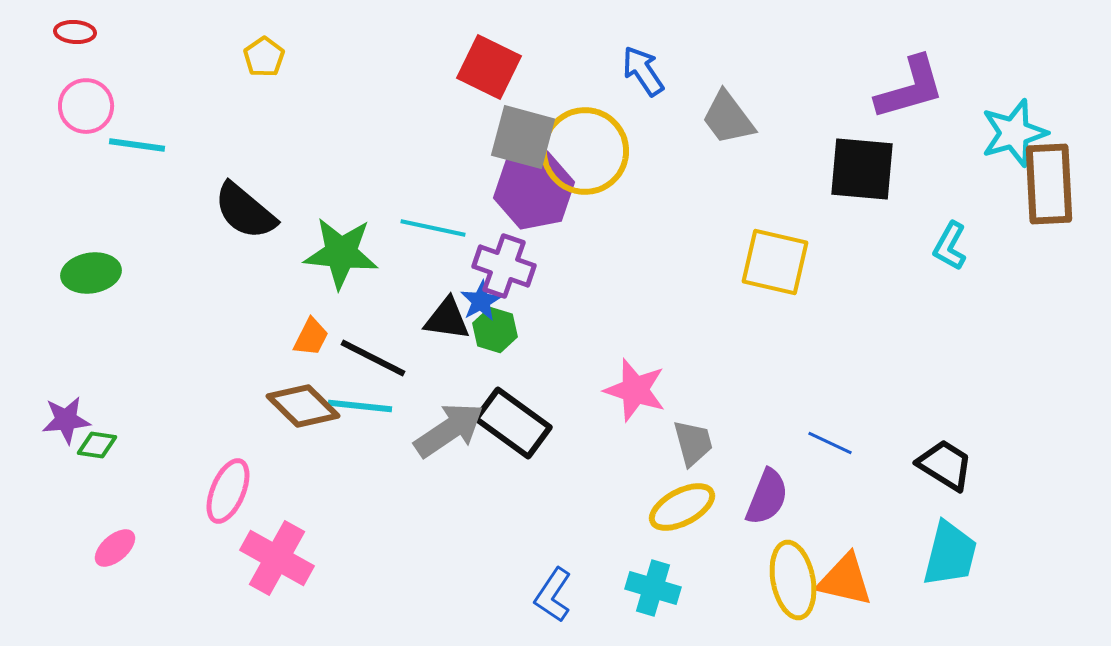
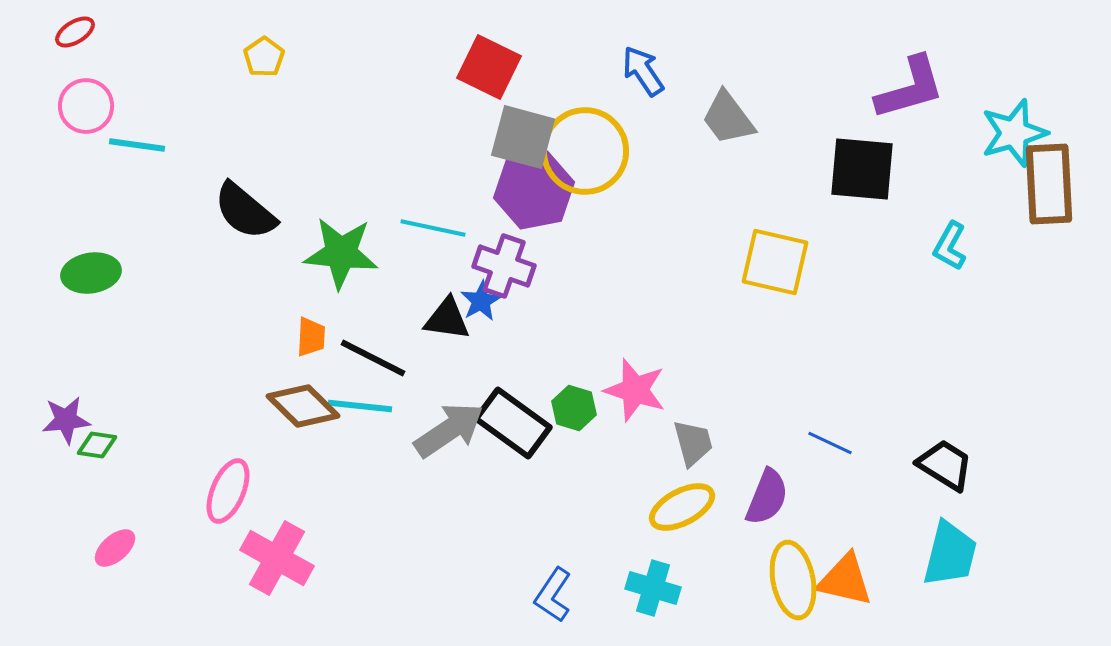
red ellipse at (75, 32): rotated 36 degrees counterclockwise
green hexagon at (495, 330): moved 79 px right, 78 px down
orange trapezoid at (311, 337): rotated 24 degrees counterclockwise
